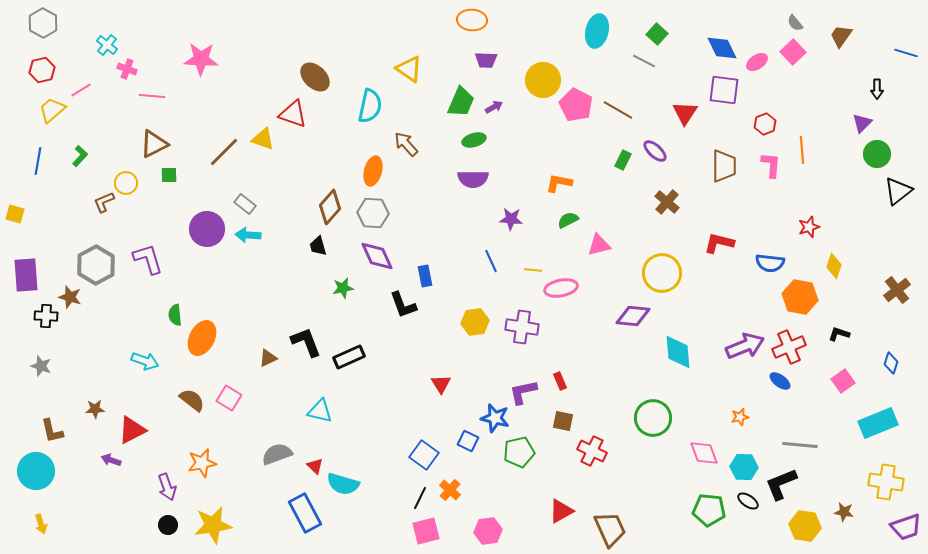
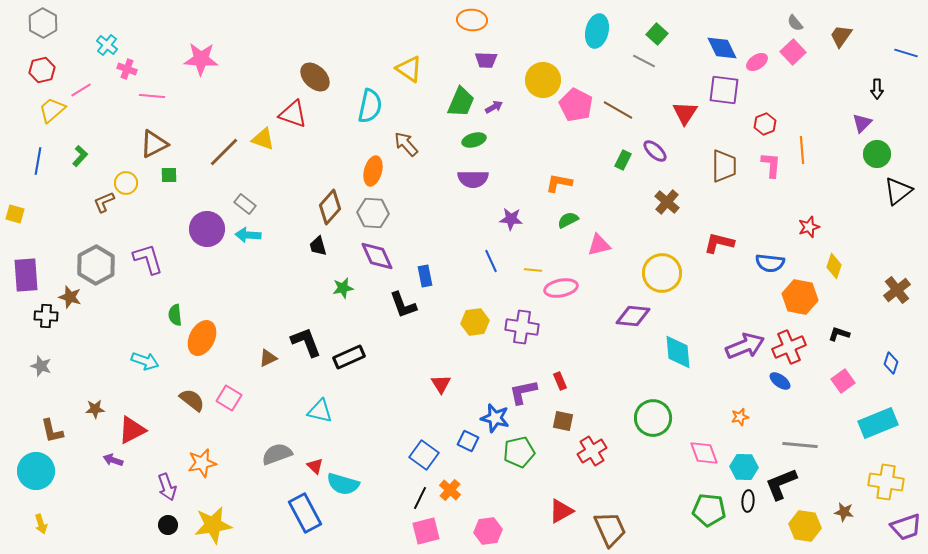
red cross at (592, 451): rotated 32 degrees clockwise
purple arrow at (111, 460): moved 2 px right
black ellipse at (748, 501): rotated 60 degrees clockwise
